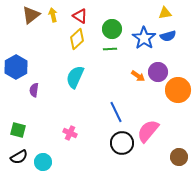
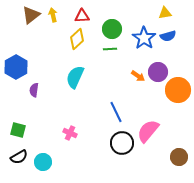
red triangle: moved 2 px right; rotated 35 degrees counterclockwise
